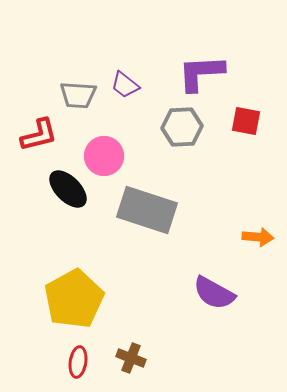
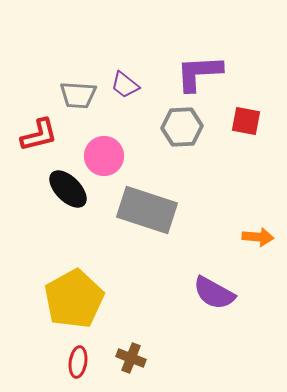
purple L-shape: moved 2 px left
